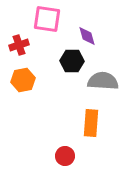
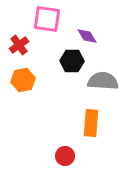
purple diamond: rotated 15 degrees counterclockwise
red cross: rotated 18 degrees counterclockwise
